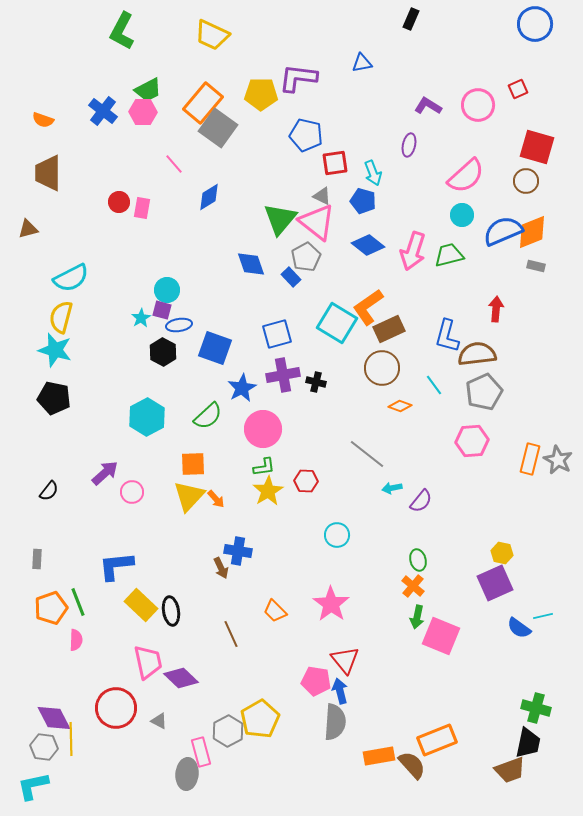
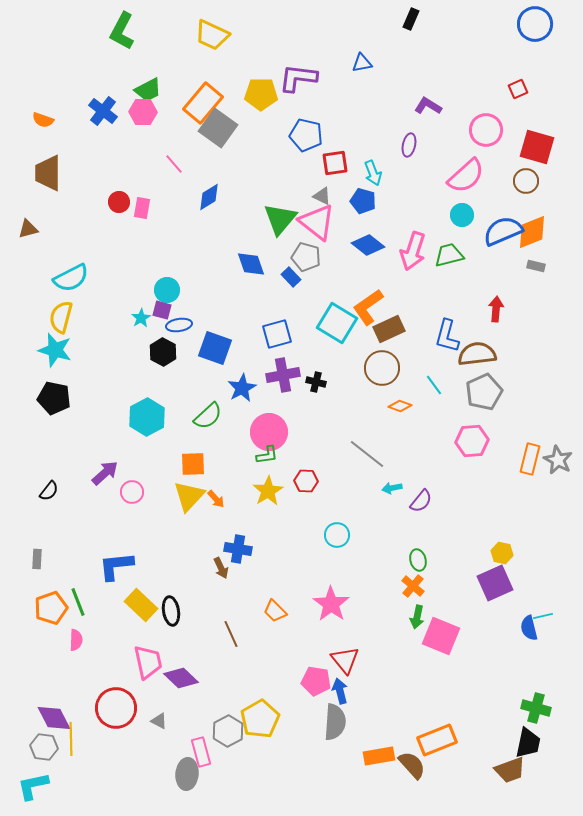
pink circle at (478, 105): moved 8 px right, 25 px down
gray pentagon at (306, 257): rotated 28 degrees counterclockwise
pink circle at (263, 429): moved 6 px right, 3 px down
green L-shape at (264, 467): moved 3 px right, 12 px up
blue cross at (238, 551): moved 2 px up
blue semicircle at (519, 628): moved 10 px right; rotated 40 degrees clockwise
